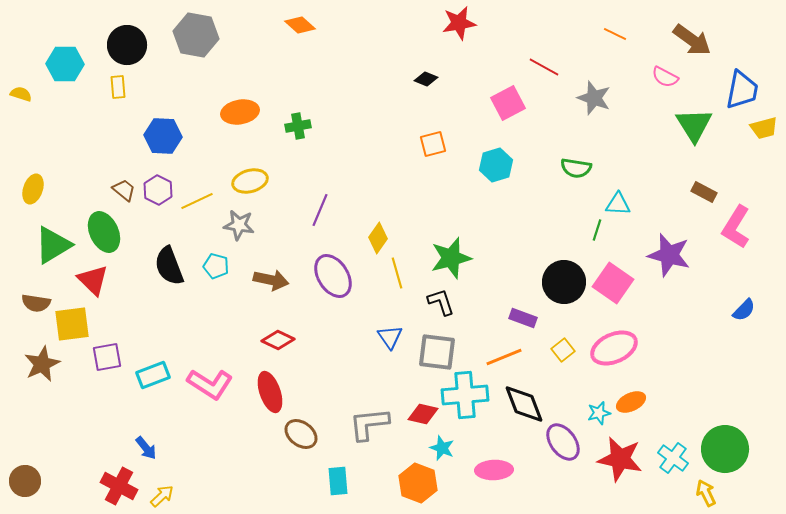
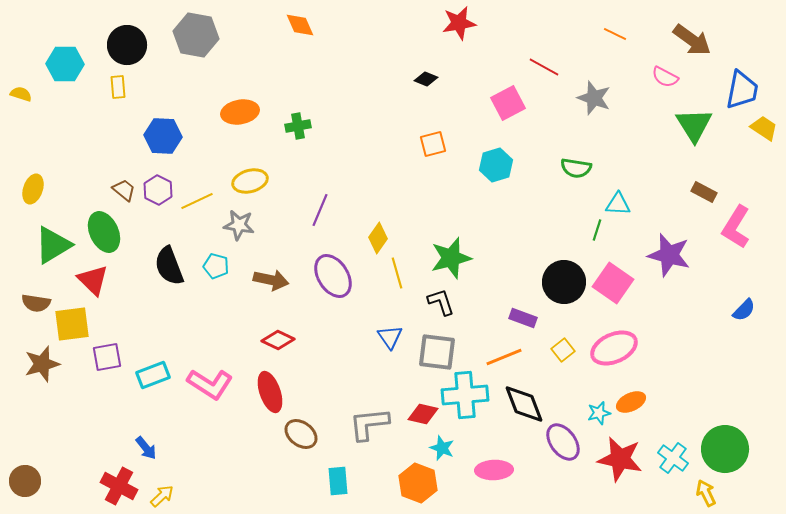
orange diamond at (300, 25): rotated 24 degrees clockwise
yellow trapezoid at (764, 128): rotated 132 degrees counterclockwise
brown star at (42, 364): rotated 9 degrees clockwise
